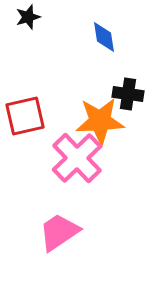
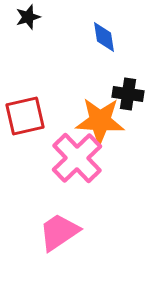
orange star: rotated 6 degrees clockwise
